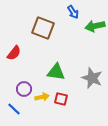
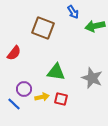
blue line: moved 5 px up
